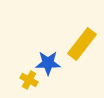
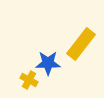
yellow rectangle: moved 1 px left
